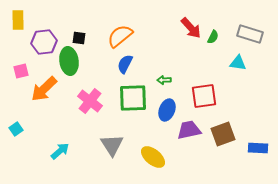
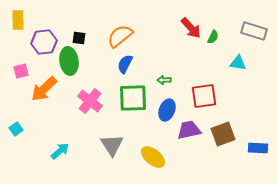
gray rectangle: moved 4 px right, 3 px up
